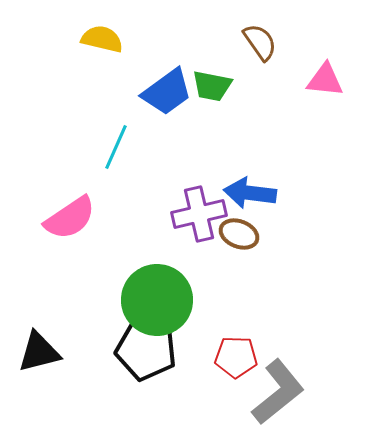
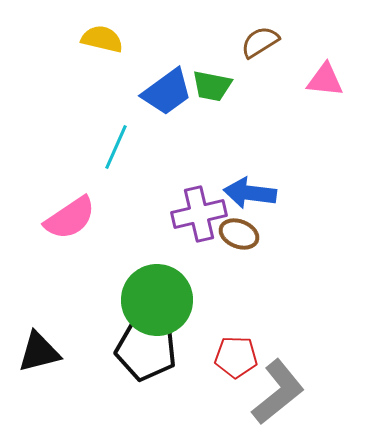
brown semicircle: rotated 87 degrees counterclockwise
